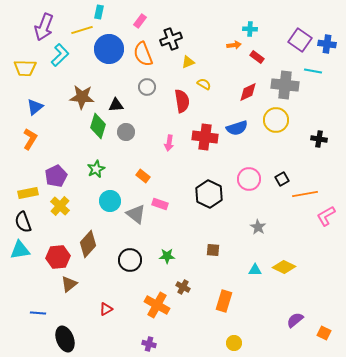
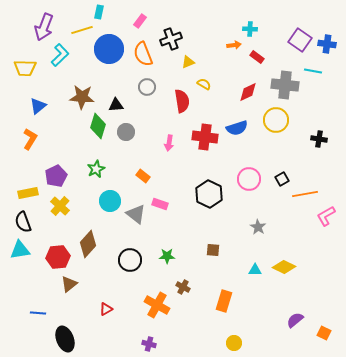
blue triangle at (35, 107): moved 3 px right, 1 px up
